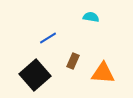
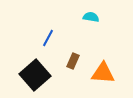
blue line: rotated 30 degrees counterclockwise
